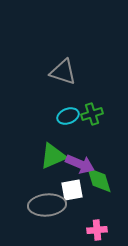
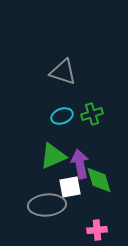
cyan ellipse: moved 6 px left
purple arrow: rotated 124 degrees counterclockwise
white square: moved 2 px left, 3 px up
